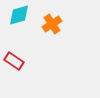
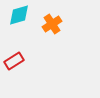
red rectangle: rotated 66 degrees counterclockwise
